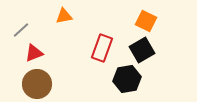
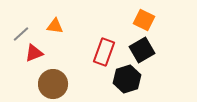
orange triangle: moved 9 px left, 10 px down; rotated 18 degrees clockwise
orange square: moved 2 px left, 1 px up
gray line: moved 4 px down
red rectangle: moved 2 px right, 4 px down
black hexagon: rotated 8 degrees counterclockwise
brown circle: moved 16 px right
